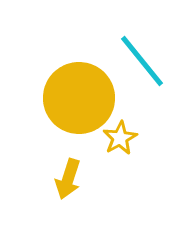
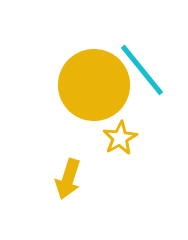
cyan line: moved 9 px down
yellow circle: moved 15 px right, 13 px up
